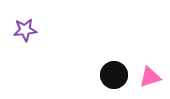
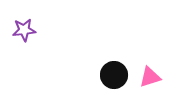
purple star: moved 1 px left
